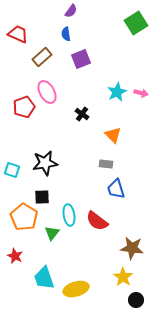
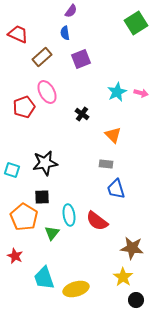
blue semicircle: moved 1 px left, 1 px up
